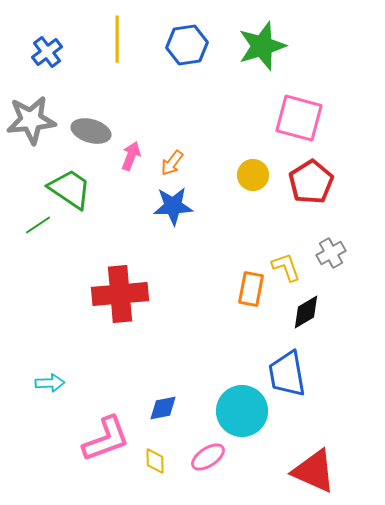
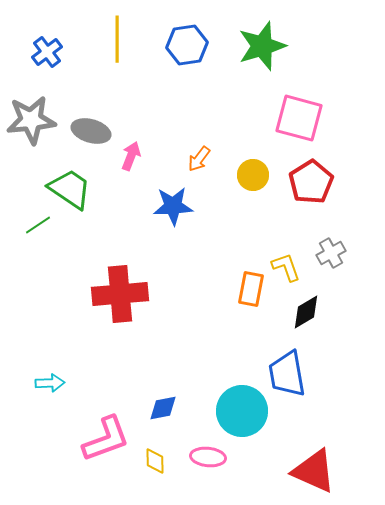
orange arrow: moved 27 px right, 4 px up
pink ellipse: rotated 40 degrees clockwise
